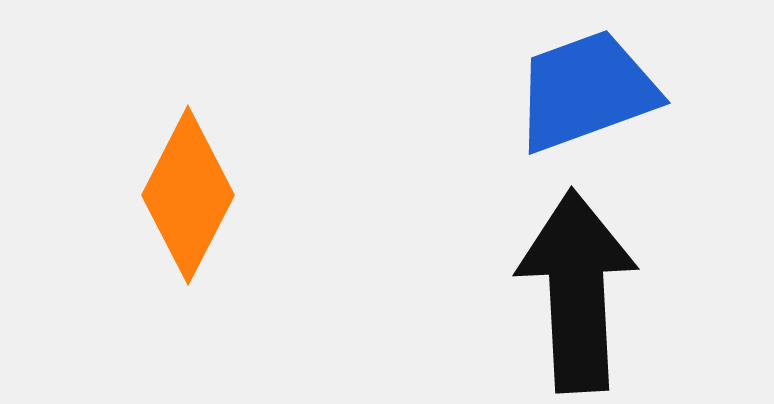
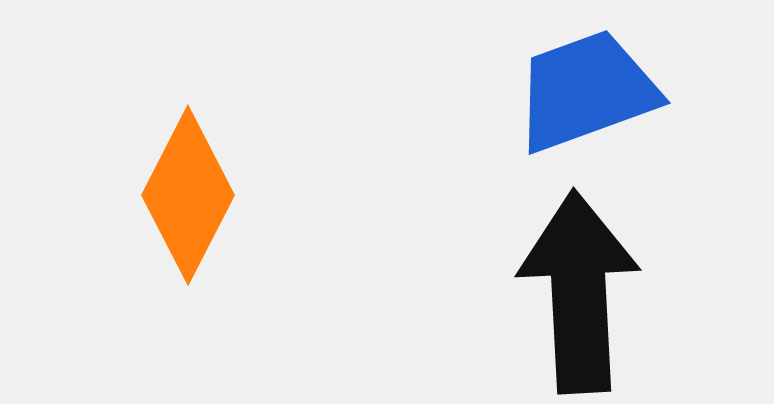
black arrow: moved 2 px right, 1 px down
